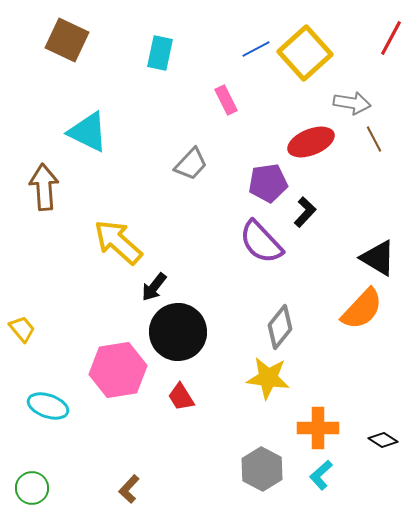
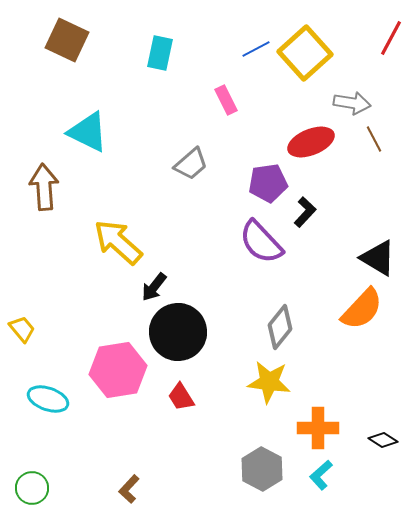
gray trapezoid: rotated 6 degrees clockwise
yellow star: moved 1 px right, 4 px down
cyan ellipse: moved 7 px up
